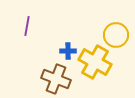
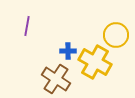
brown cross: rotated 12 degrees clockwise
